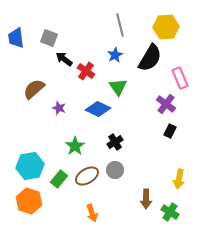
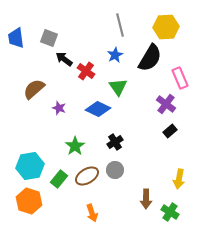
black rectangle: rotated 24 degrees clockwise
